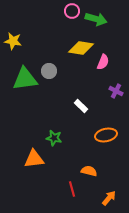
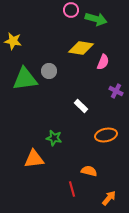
pink circle: moved 1 px left, 1 px up
